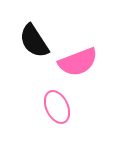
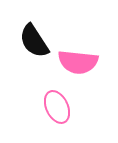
pink semicircle: rotated 27 degrees clockwise
